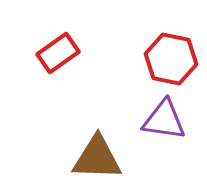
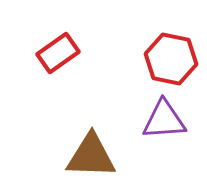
purple triangle: rotated 12 degrees counterclockwise
brown triangle: moved 6 px left, 2 px up
